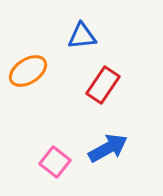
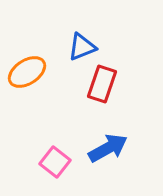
blue triangle: moved 11 px down; rotated 16 degrees counterclockwise
orange ellipse: moved 1 px left, 1 px down
red rectangle: moved 1 px left, 1 px up; rotated 15 degrees counterclockwise
